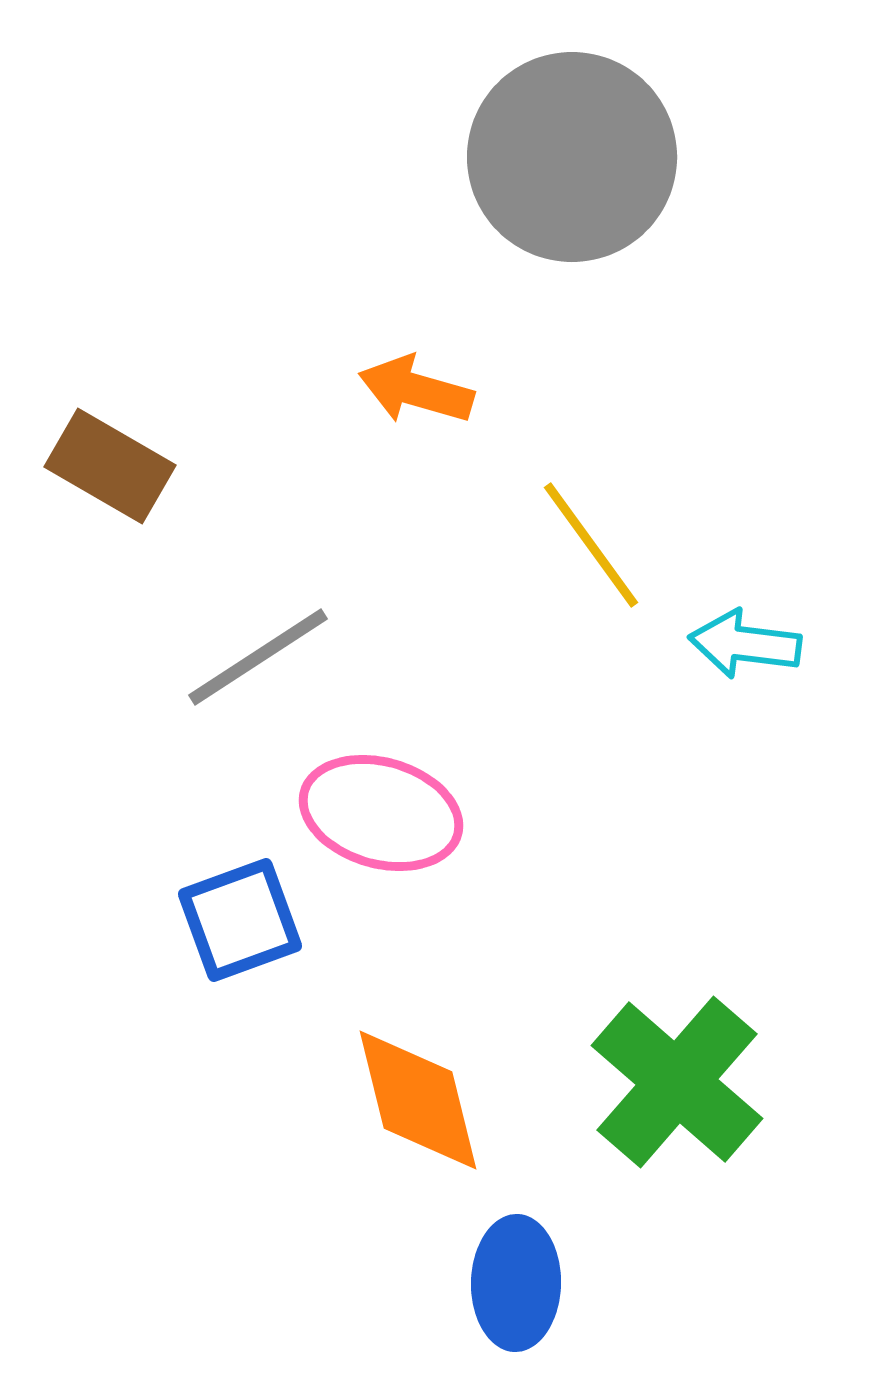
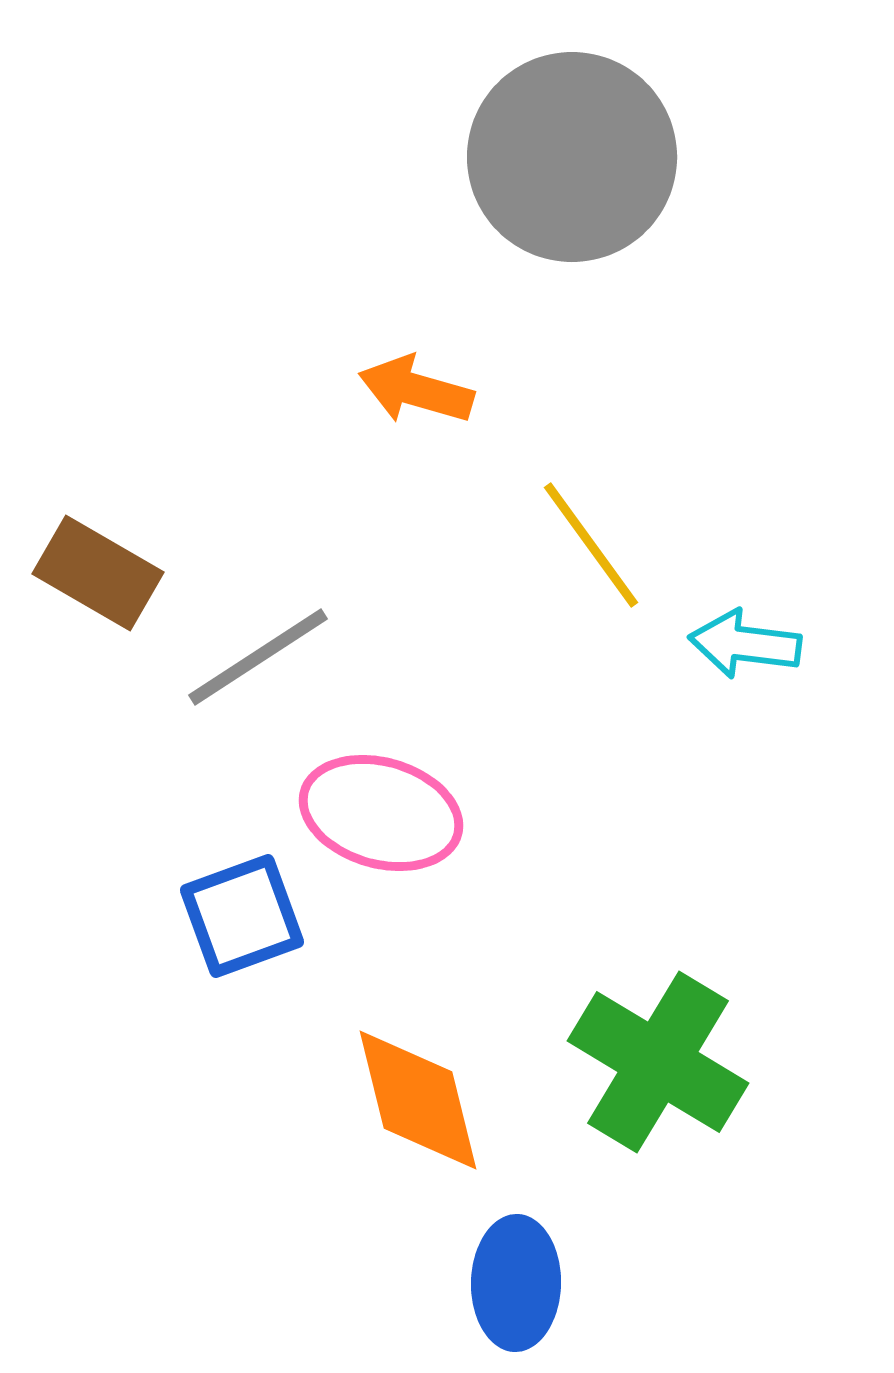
brown rectangle: moved 12 px left, 107 px down
blue square: moved 2 px right, 4 px up
green cross: moved 19 px left, 20 px up; rotated 10 degrees counterclockwise
